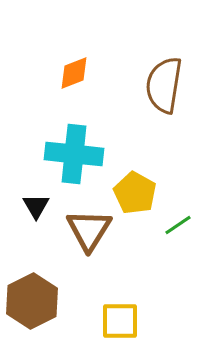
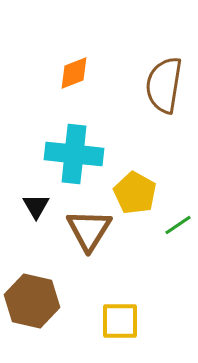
brown hexagon: rotated 20 degrees counterclockwise
